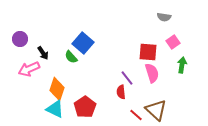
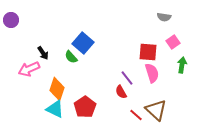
purple circle: moved 9 px left, 19 px up
red semicircle: rotated 24 degrees counterclockwise
